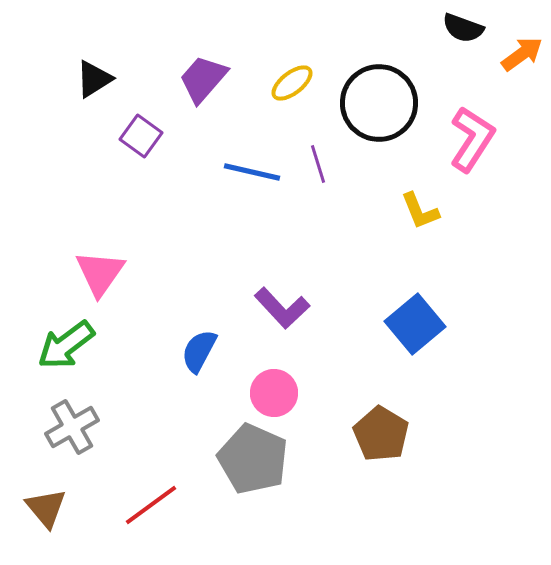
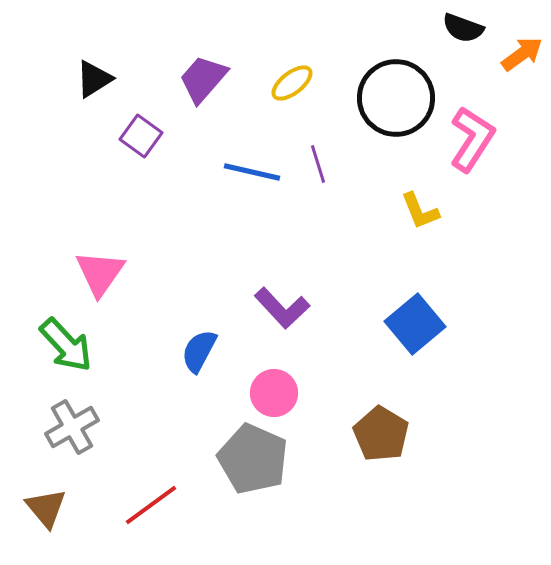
black circle: moved 17 px right, 5 px up
green arrow: rotated 96 degrees counterclockwise
